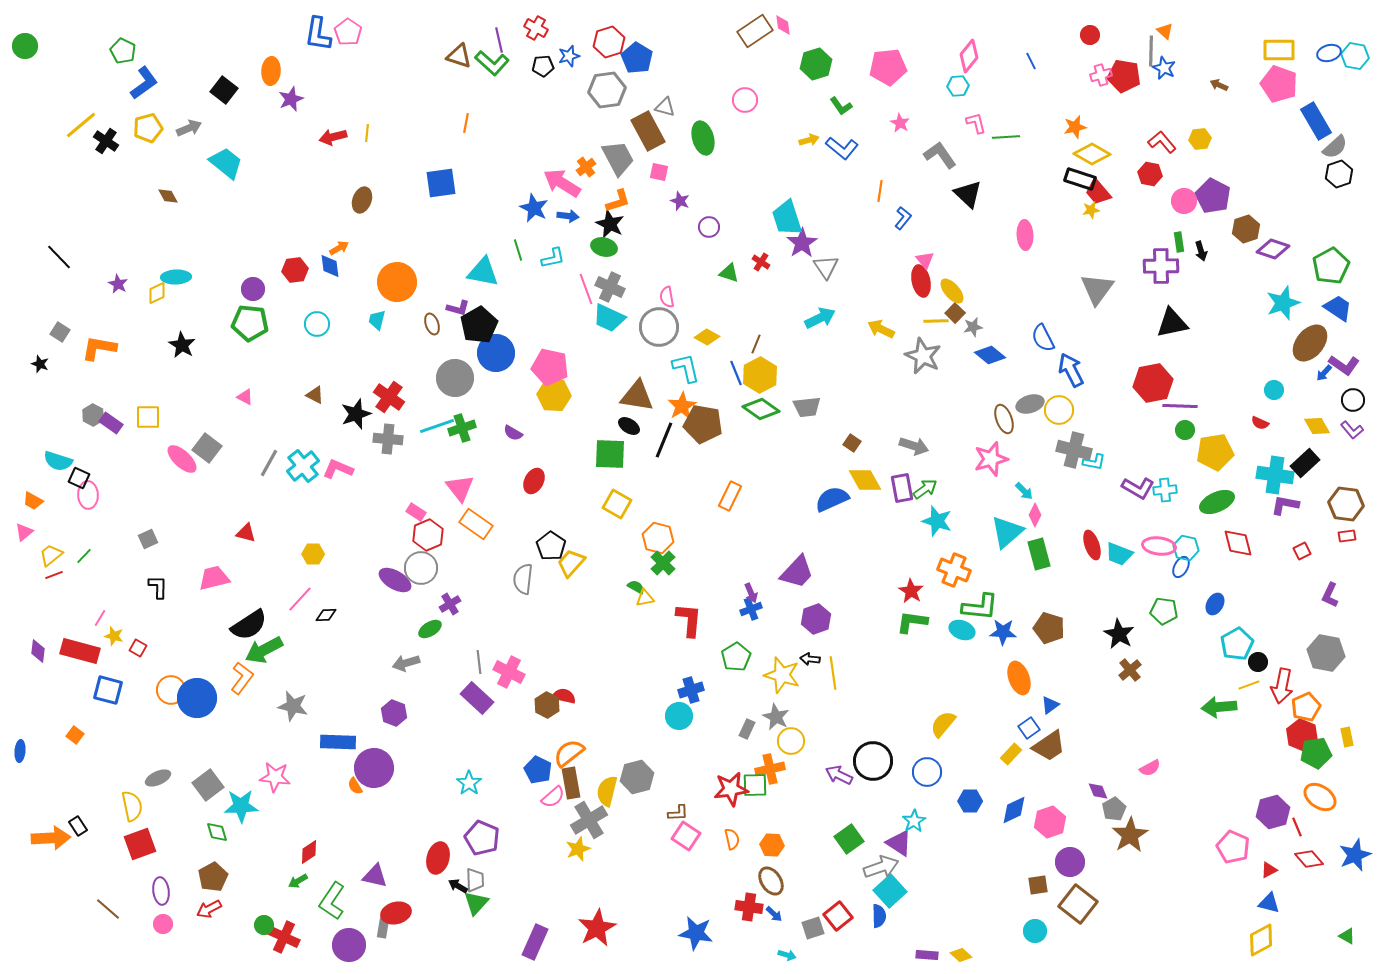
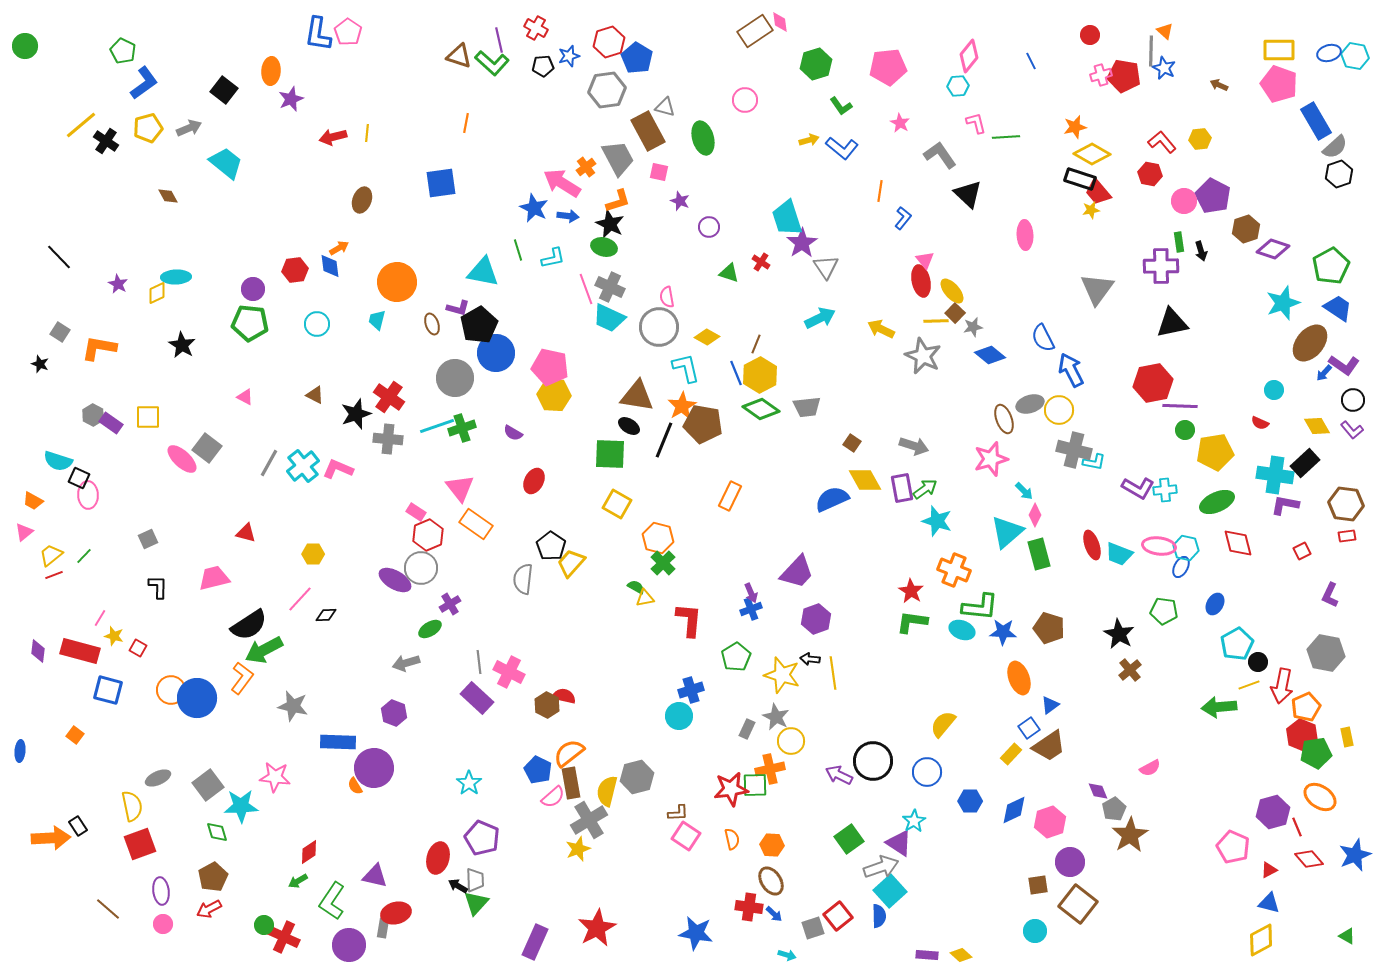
pink diamond at (783, 25): moved 3 px left, 3 px up
